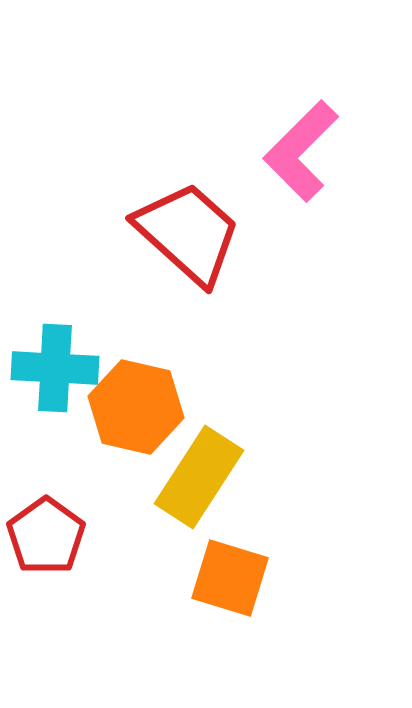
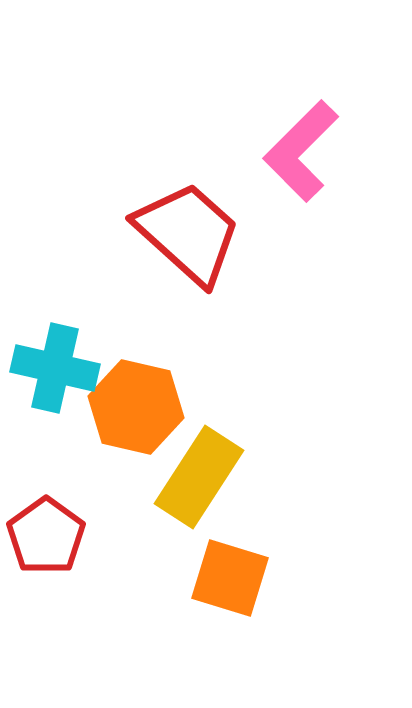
cyan cross: rotated 10 degrees clockwise
